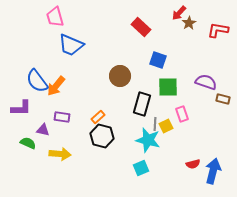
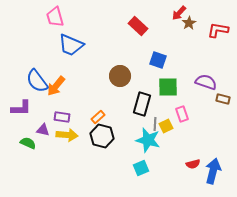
red rectangle: moved 3 px left, 1 px up
yellow arrow: moved 7 px right, 19 px up
